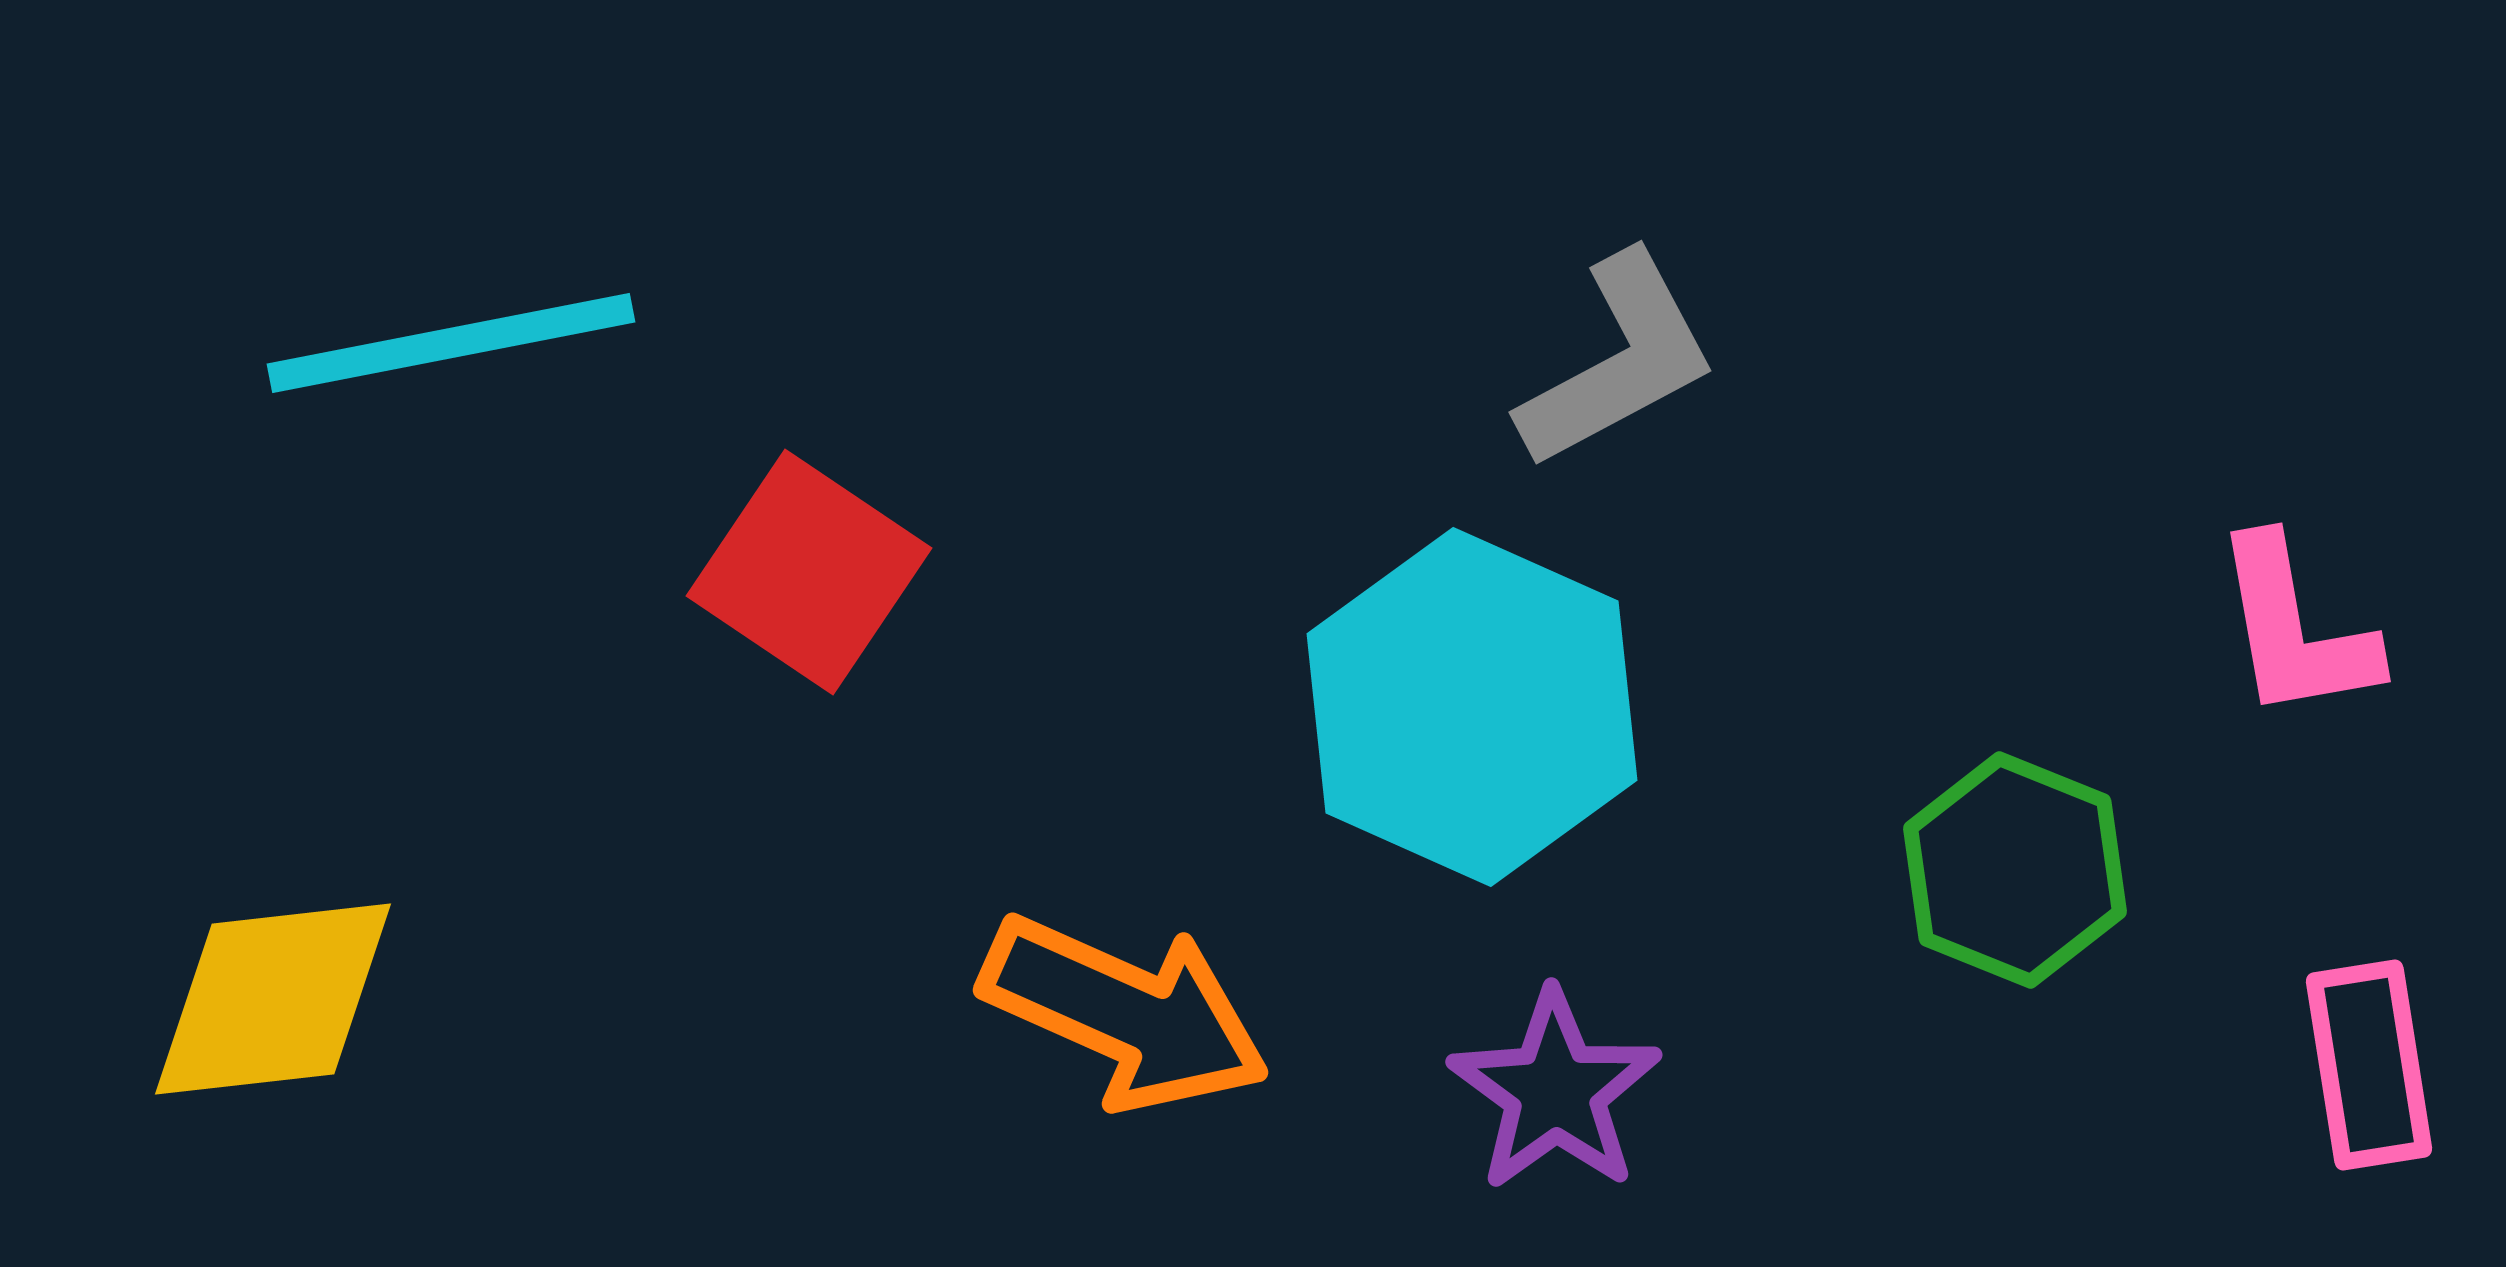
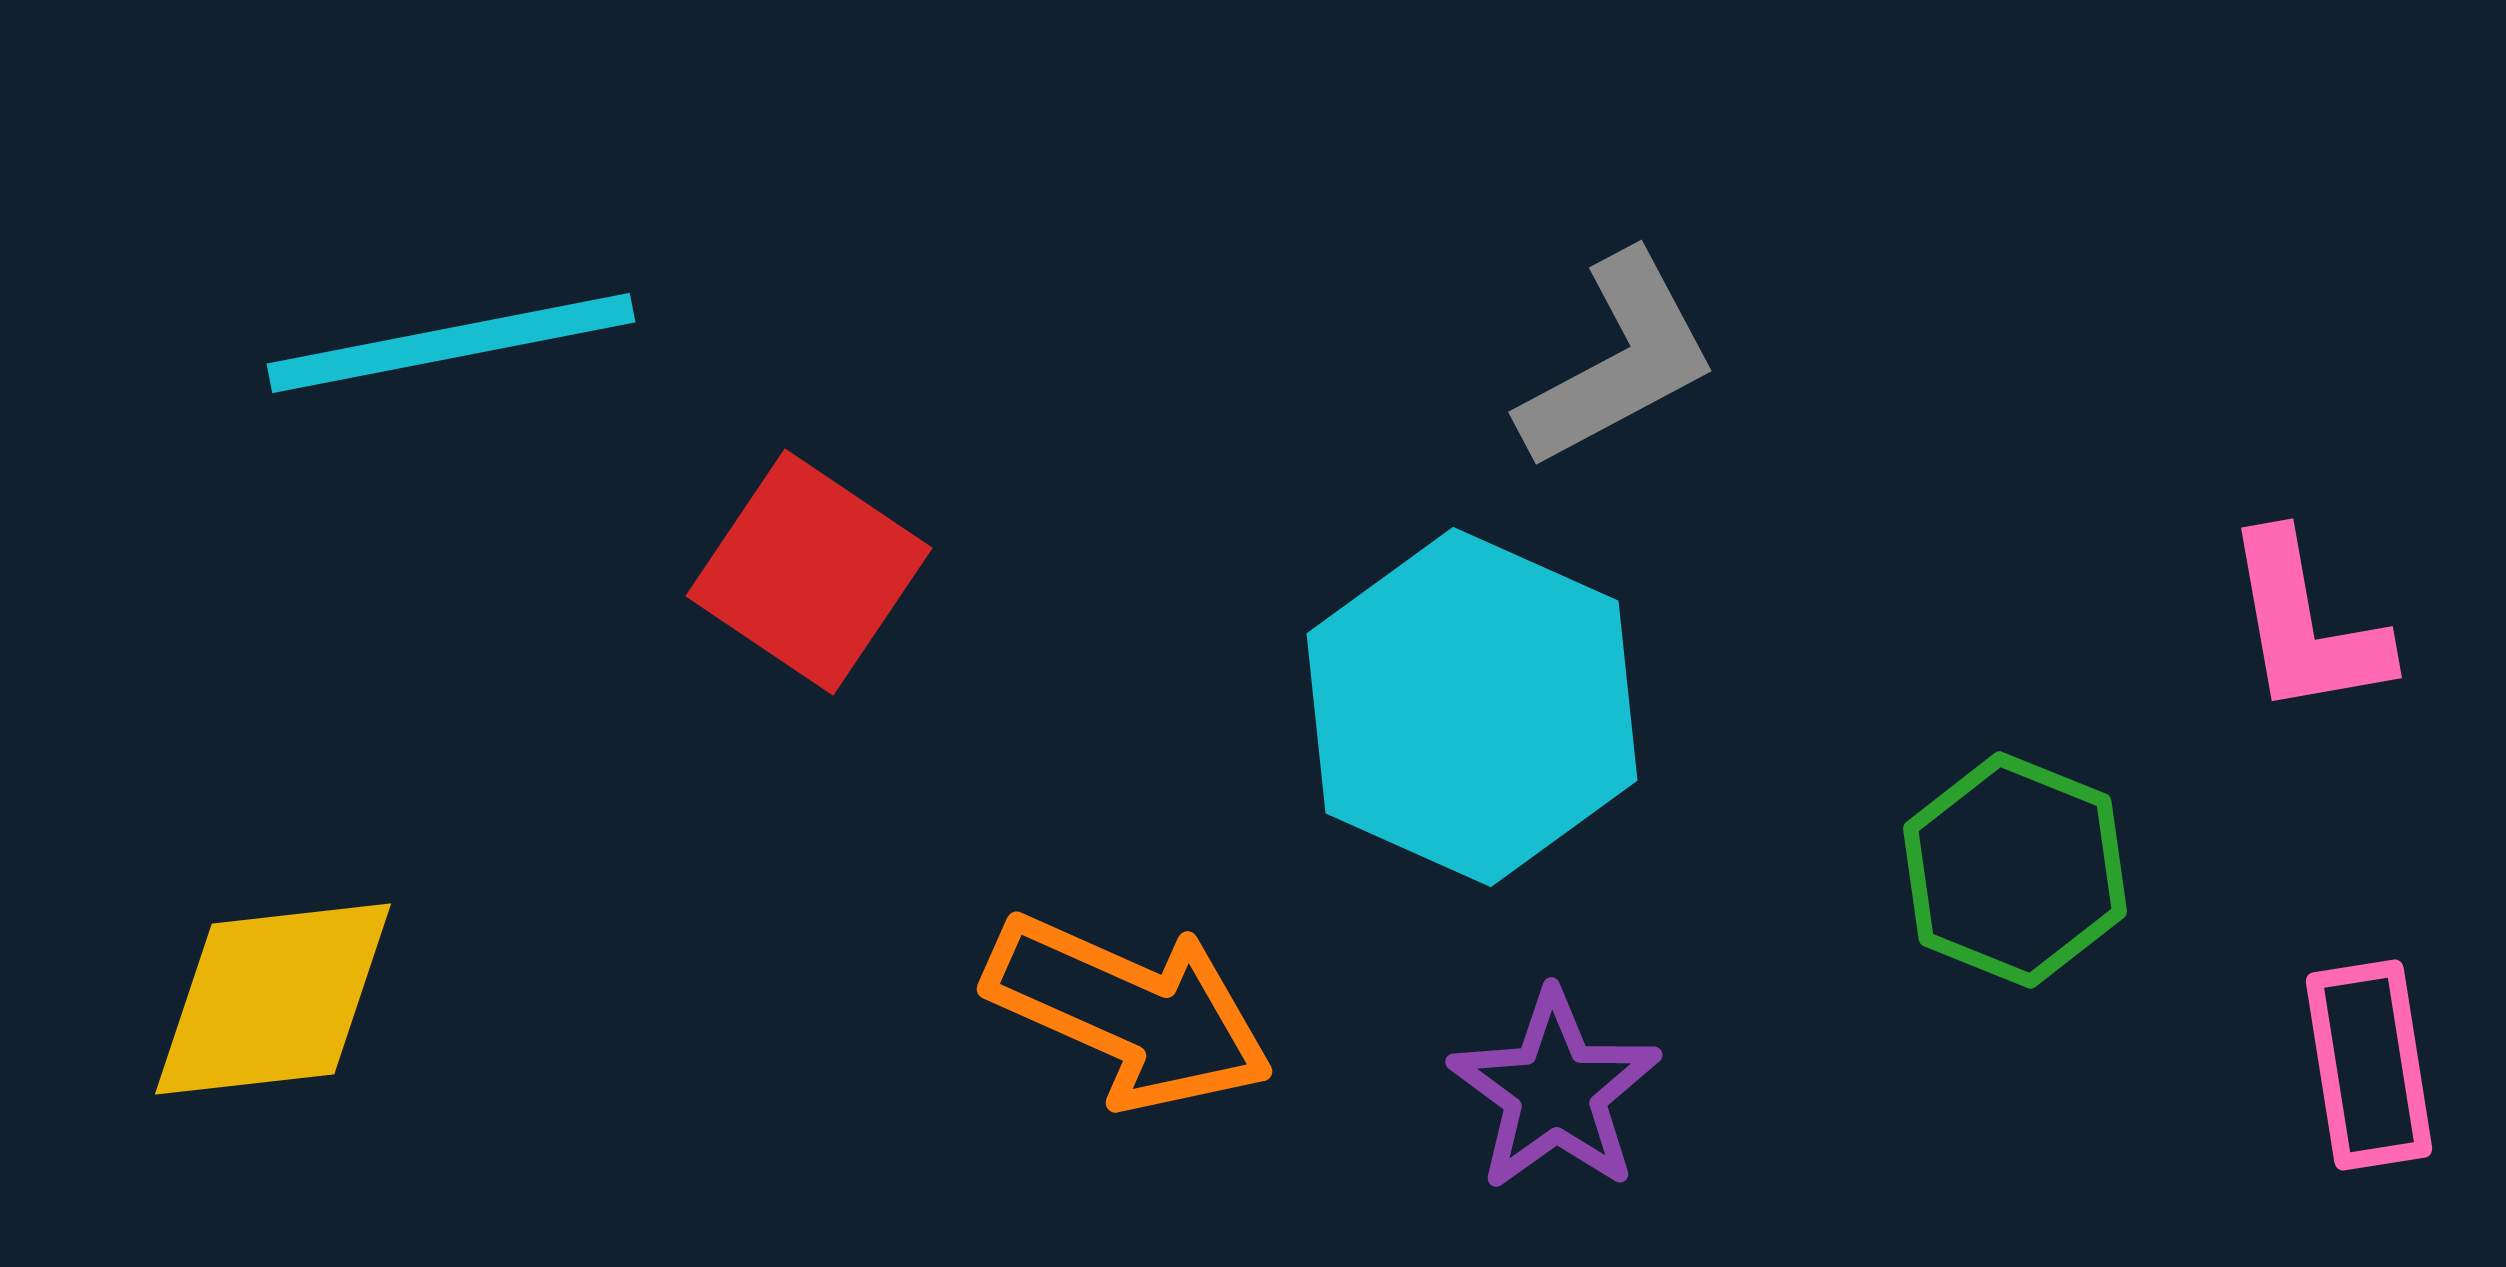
pink L-shape: moved 11 px right, 4 px up
orange arrow: moved 4 px right, 1 px up
